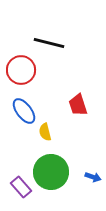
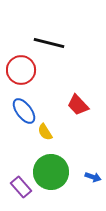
red trapezoid: rotated 25 degrees counterclockwise
yellow semicircle: rotated 18 degrees counterclockwise
